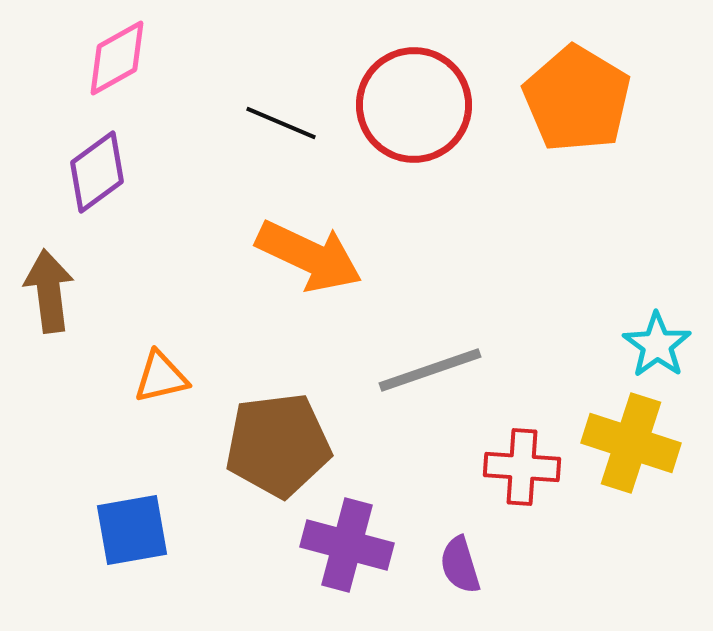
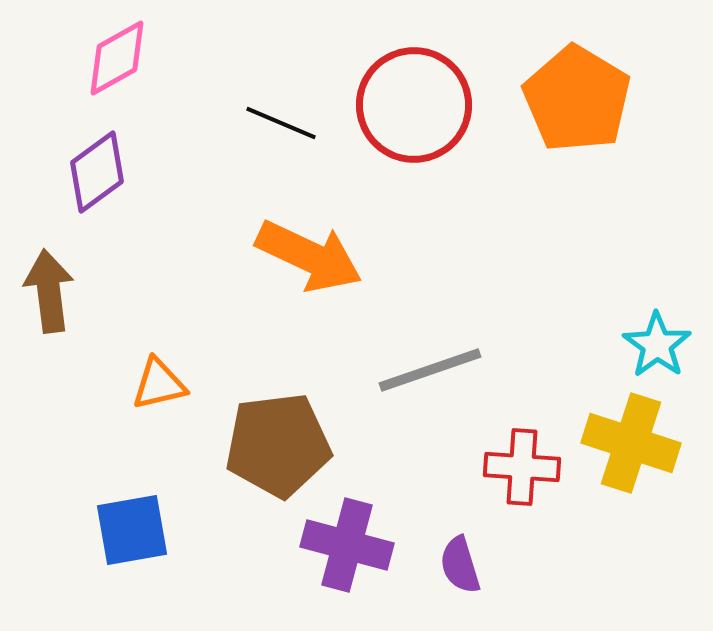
orange triangle: moved 2 px left, 7 px down
